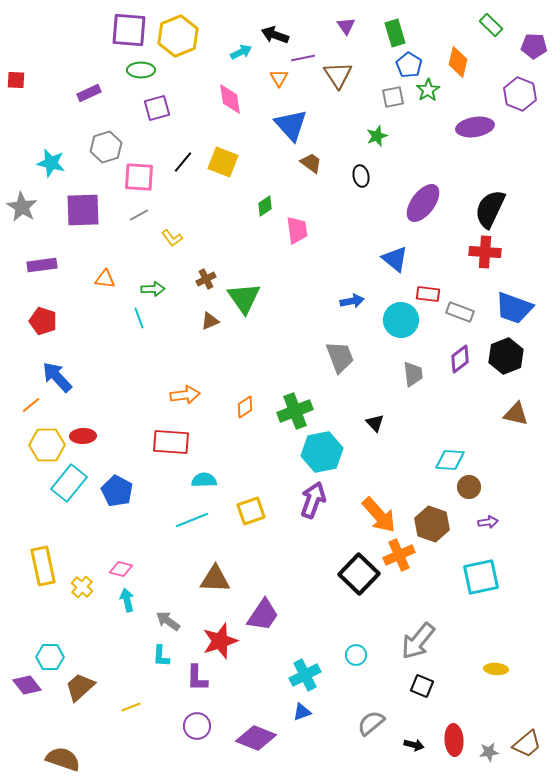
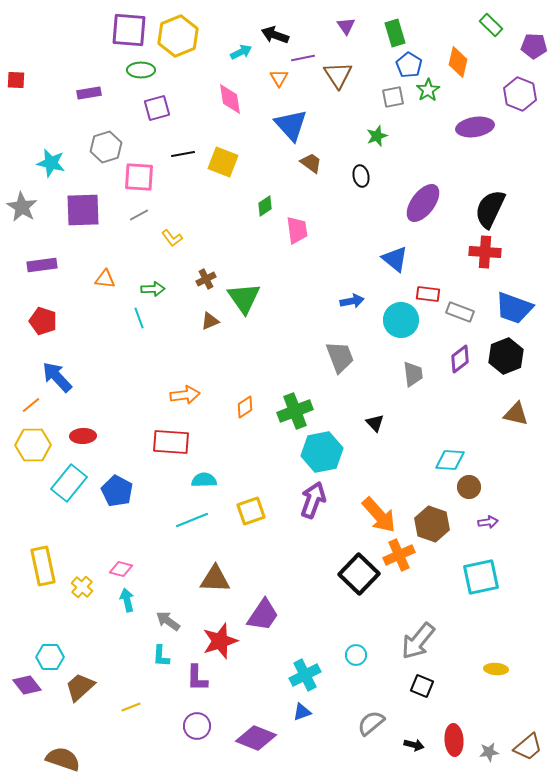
purple rectangle at (89, 93): rotated 15 degrees clockwise
black line at (183, 162): moved 8 px up; rotated 40 degrees clockwise
yellow hexagon at (47, 445): moved 14 px left
brown trapezoid at (527, 744): moved 1 px right, 3 px down
